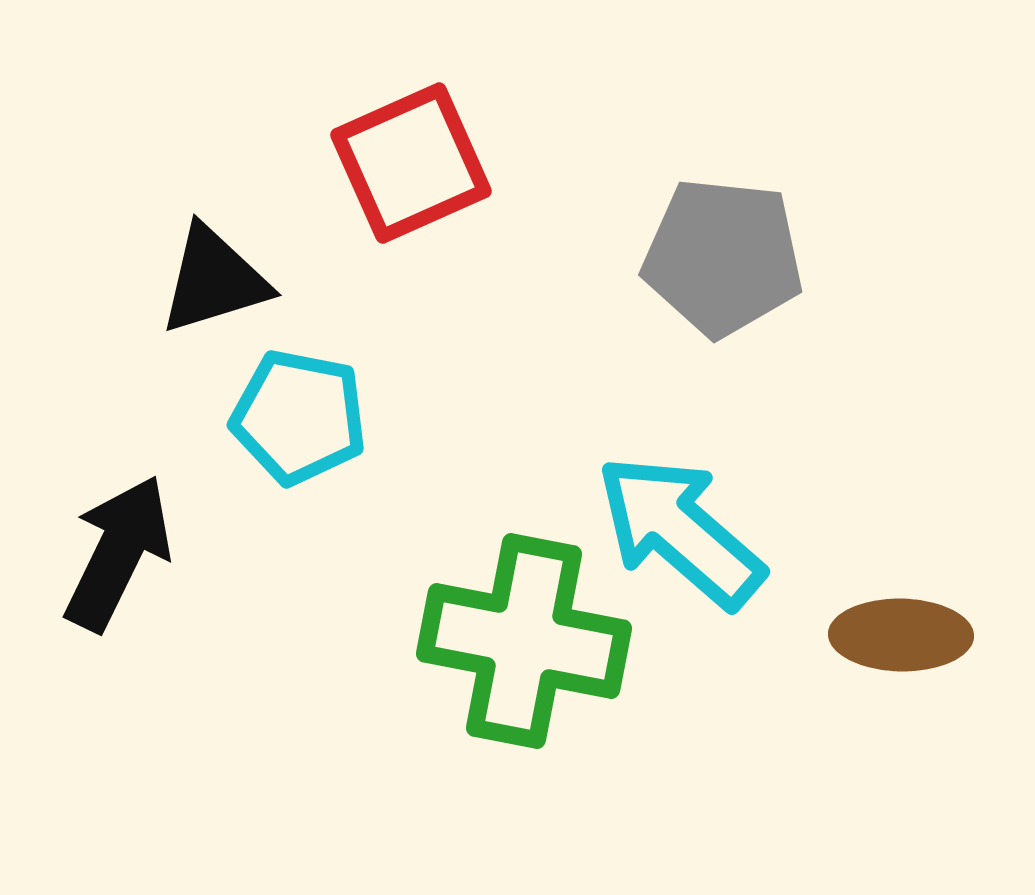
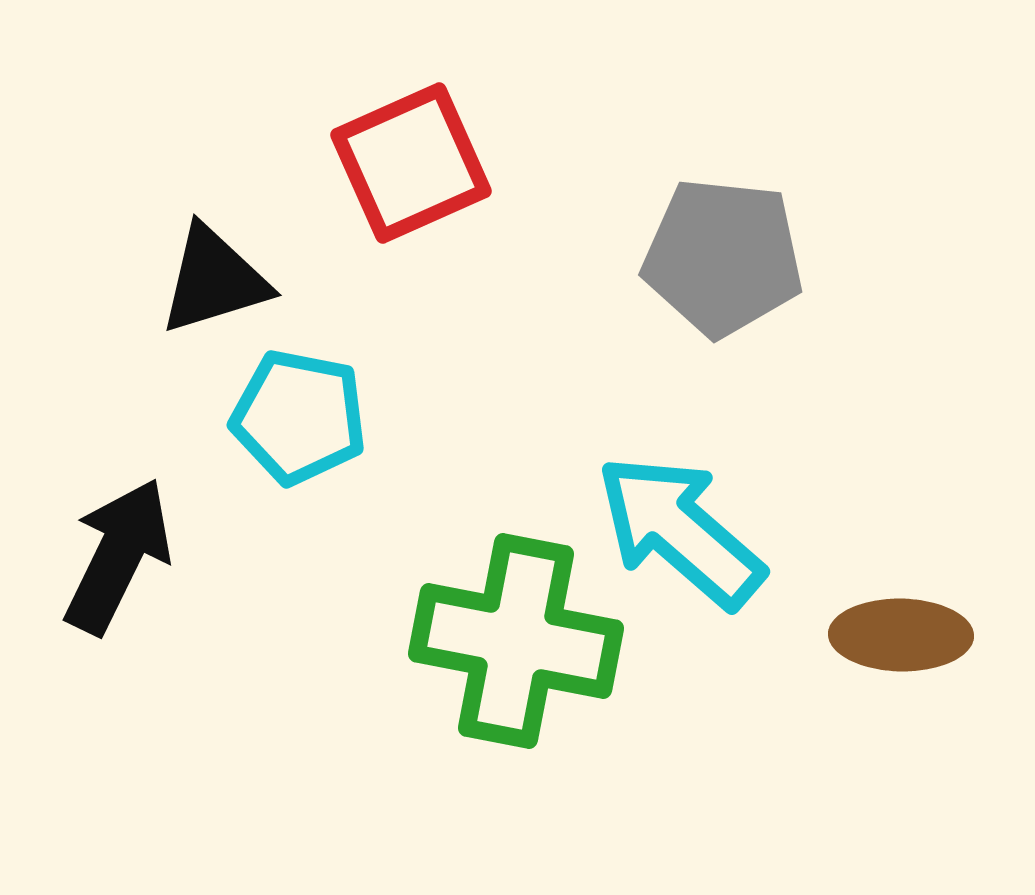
black arrow: moved 3 px down
green cross: moved 8 px left
